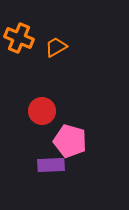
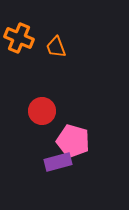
orange trapezoid: rotated 80 degrees counterclockwise
pink pentagon: moved 3 px right
purple rectangle: moved 7 px right, 3 px up; rotated 12 degrees counterclockwise
